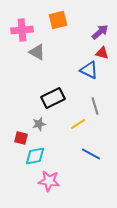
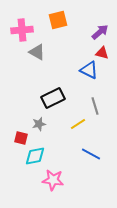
pink star: moved 4 px right, 1 px up
